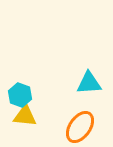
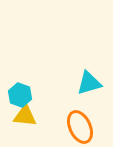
cyan triangle: rotated 12 degrees counterclockwise
orange ellipse: rotated 60 degrees counterclockwise
